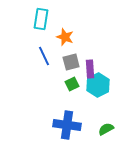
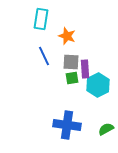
orange star: moved 2 px right, 1 px up
gray square: rotated 18 degrees clockwise
purple rectangle: moved 5 px left
green square: moved 6 px up; rotated 16 degrees clockwise
